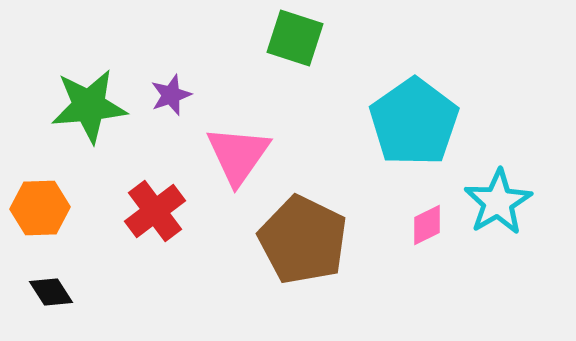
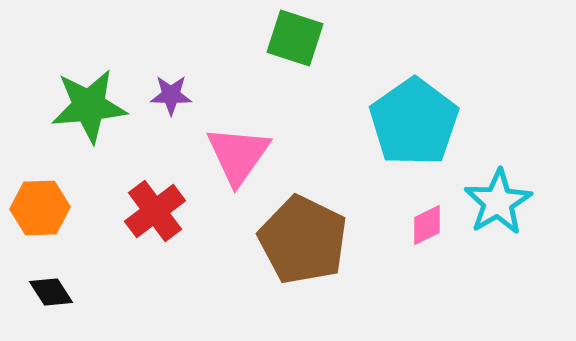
purple star: rotated 21 degrees clockwise
